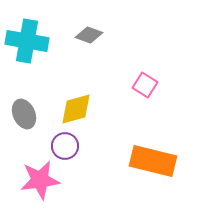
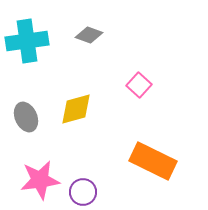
cyan cross: rotated 18 degrees counterclockwise
pink square: moved 6 px left; rotated 10 degrees clockwise
gray ellipse: moved 2 px right, 3 px down
purple circle: moved 18 px right, 46 px down
orange rectangle: rotated 12 degrees clockwise
